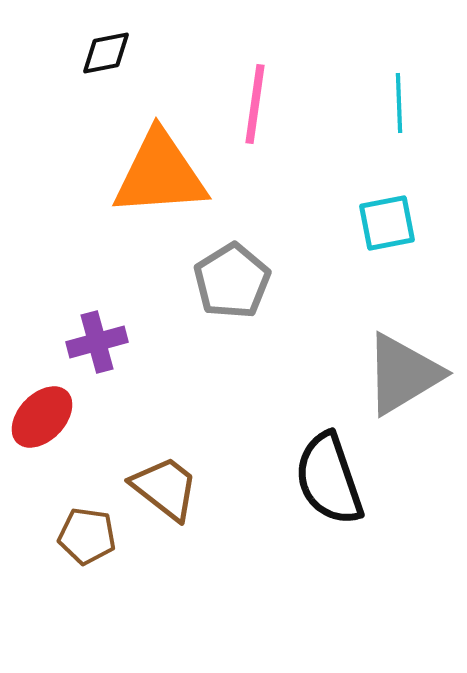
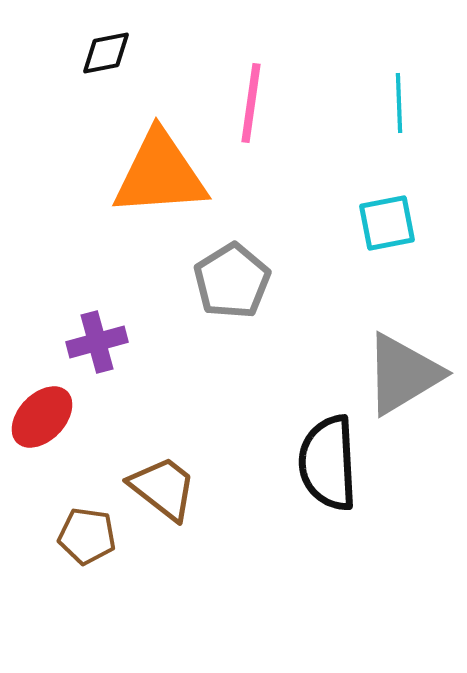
pink line: moved 4 px left, 1 px up
black semicircle: moved 1 px left, 16 px up; rotated 16 degrees clockwise
brown trapezoid: moved 2 px left
